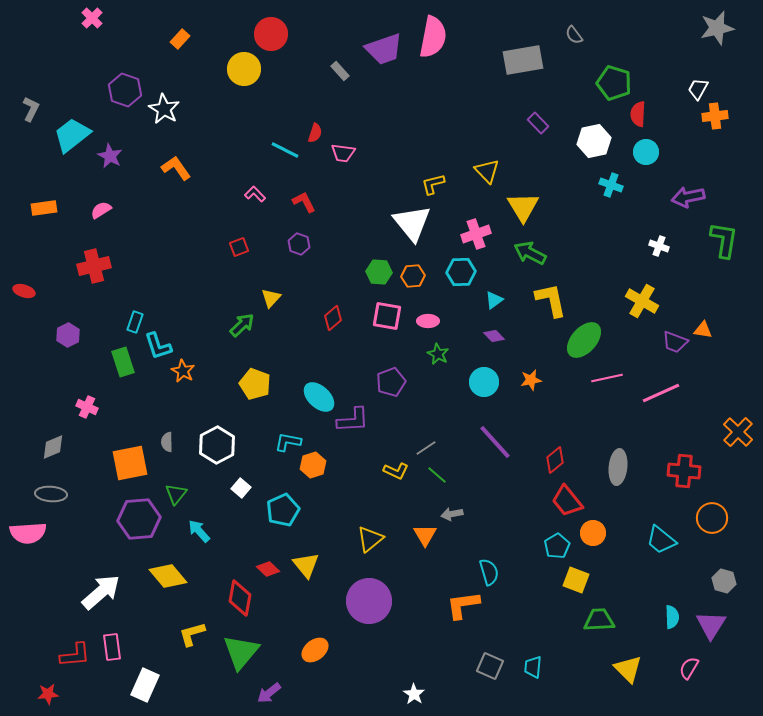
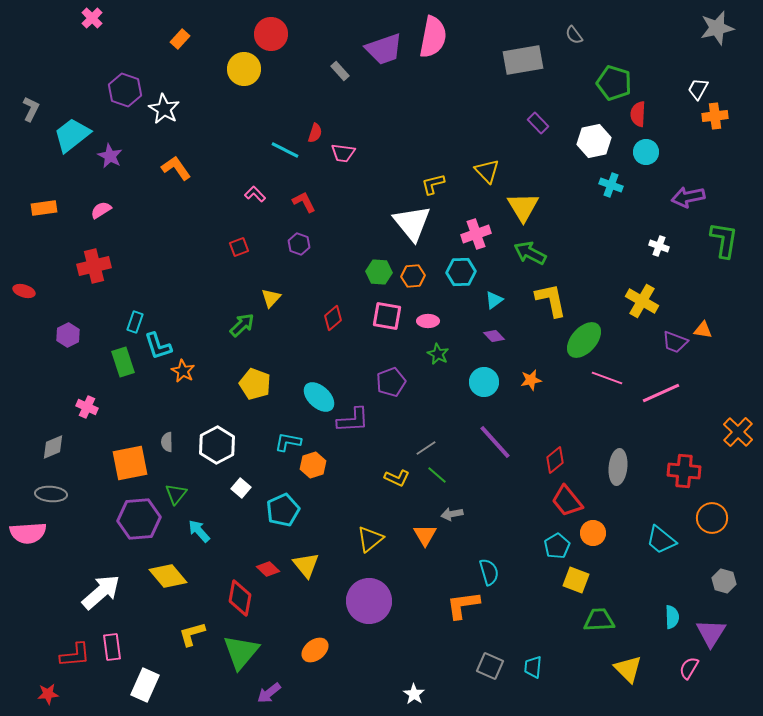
pink line at (607, 378): rotated 32 degrees clockwise
yellow L-shape at (396, 471): moved 1 px right, 7 px down
purple triangle at (711, 625): moved 8 px down
